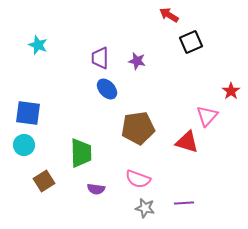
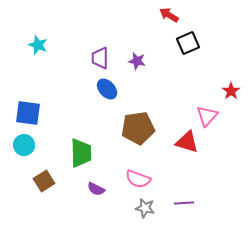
black square: moved 3 px left, 1 px down
purple semicircle: rotated 18 degrees clockwise
